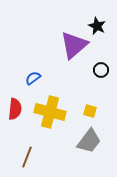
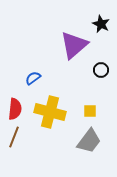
black star: moved 4 px right, 2 px up
yellow square: rotated 16 degrees counterclockwise
brown line: moved 13 px left, 20 px up
